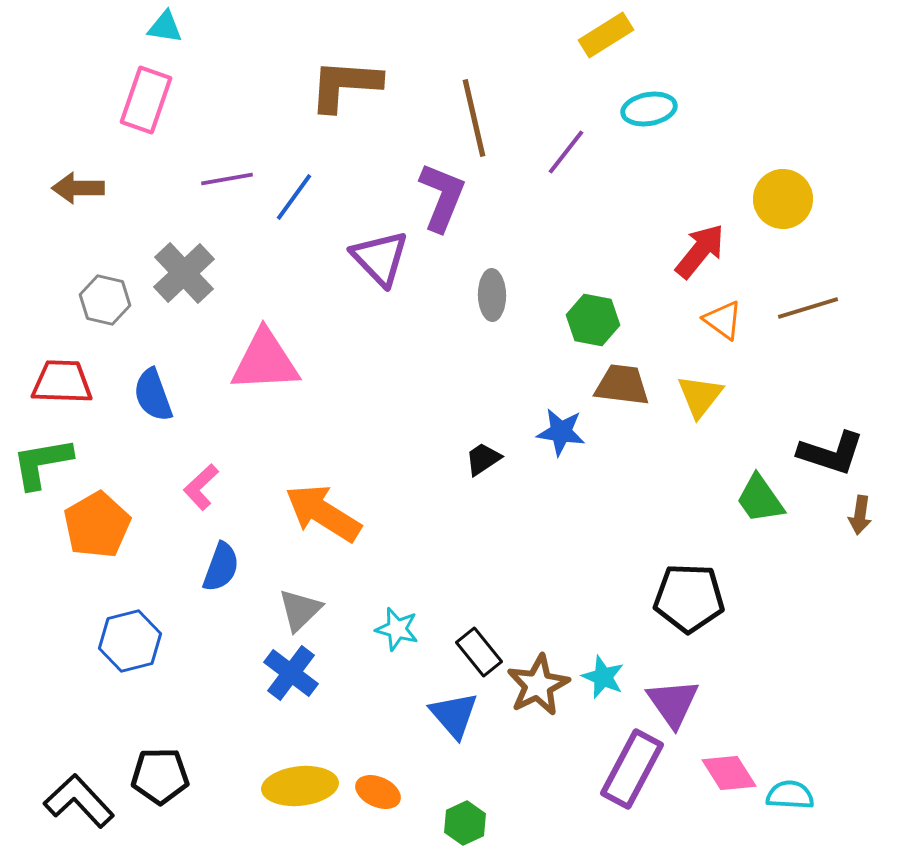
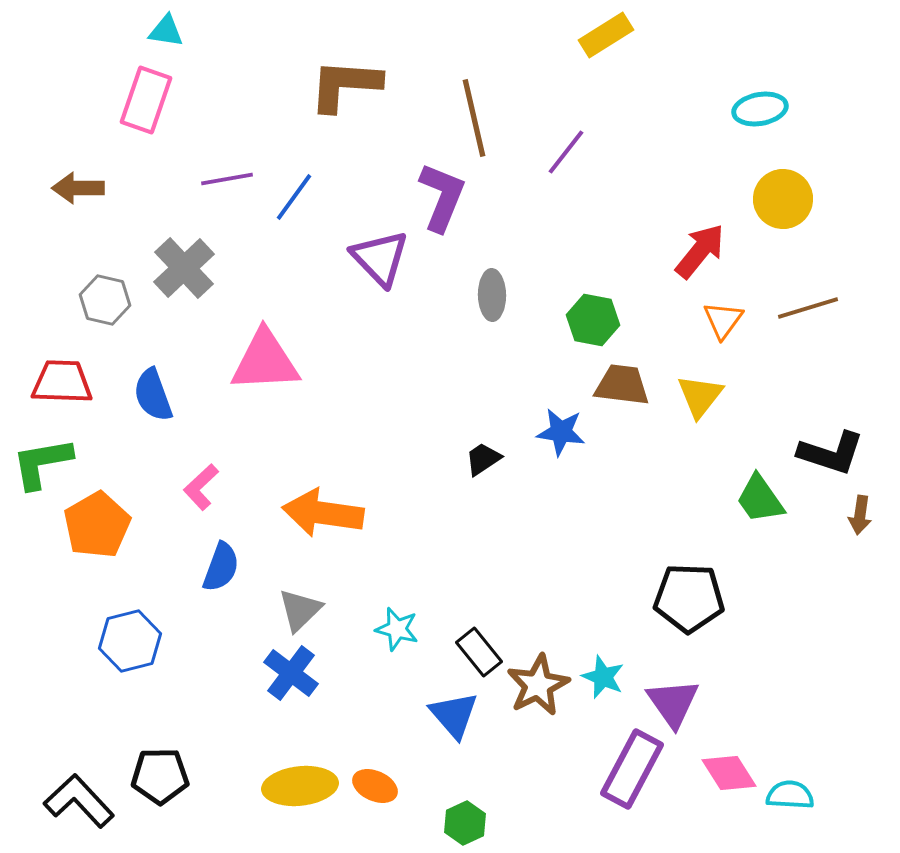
cyan triangle at (165, 27): moved 1 px right, 4 px down
cyan ellipse at (649, 109): moved 111 px right
gray cross at (184, 273): moved 5 px up
orange triangle at (723, 320): rotated 30 degrees clockwise
orange arrow at (323, 513): rotated 24 degrees counterclockwise
orange ellipse at (378, 792): moved 3 px left, 6 px up
